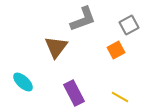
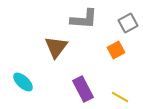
gray L-shape: moved 1 px right; rotated 24 degrees clockwise
gray square: moved 1 px left, 2 px up
purple rectangle: moved 9 px right, 4 px up
